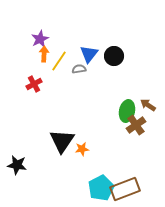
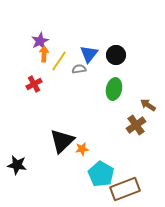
purple star: moved 2 px down
black circle: moved 2 px right, 1 px up
green ellipse: moved 13 px left, 22 px up
black triangle: rotated 12 degrees clockwise
cyan pentagon: moved 14 px up; rotated 15 degrees counterclockwise
